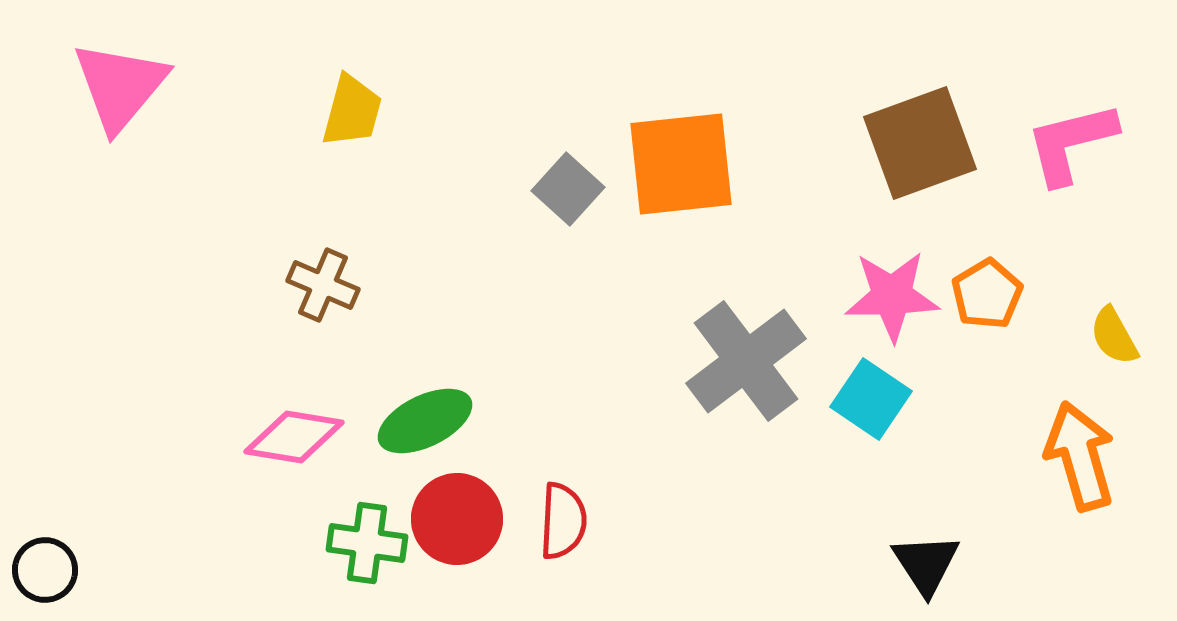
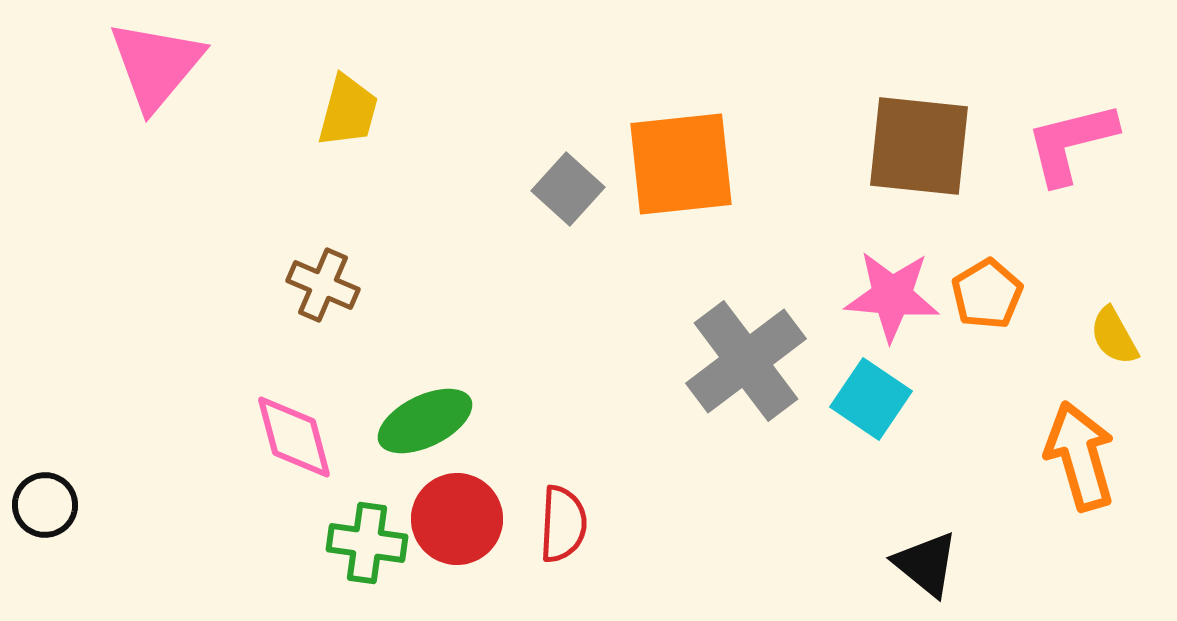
pink triangle: moved 36 px right, 21 px up
yellow trapezoid: moved 4 px left
brown square: moved 1 px left, 3 px down; rotated 26 degrees clockwise
pink star: rotated 6 degrees clockwise
pink diamond: rotated 66 degrees clockwise
red semicircle: moved 3 px down
black triangle: rotated 18 degrees counterclockwise
black circle: moved 65 px up
